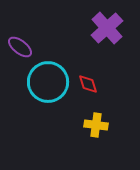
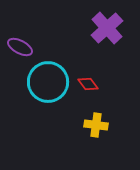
purple ellipse: rotated 10 degrees counterclockwise
red diamond: rotated 20 degrees counterclockwise
